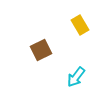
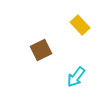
yellow rectangle: rotated 12 degrees counterclockwise
